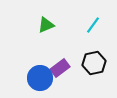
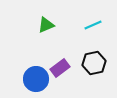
cyan line: rotated 30 degrees clockwise
blue circle: moved 4 px left, 1 px down
